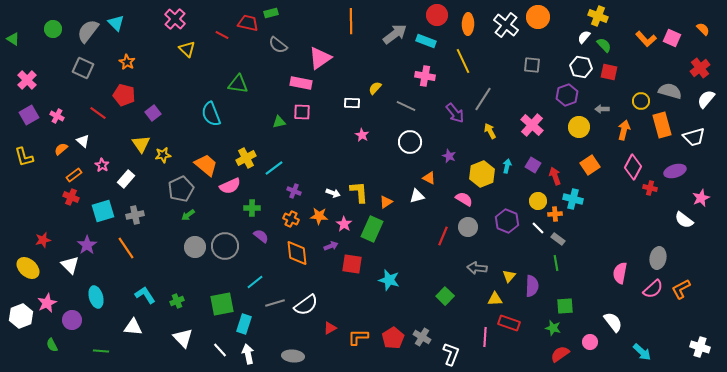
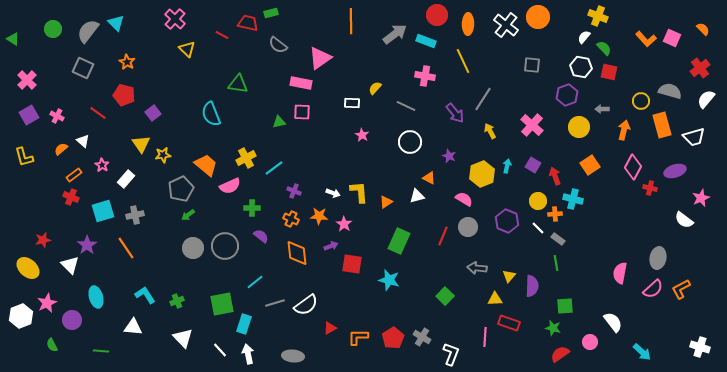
green semicircle at (604, 45): moved 3 px down
green rectangle at (372, 229): moved 27 px right, 12 px down
gray circle at (195, 247): moved 2 px left, 1 px down
